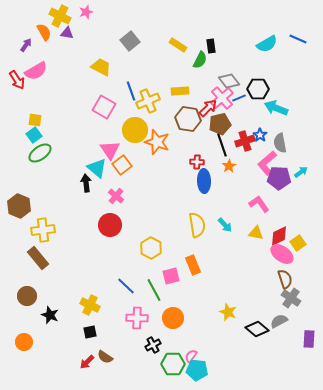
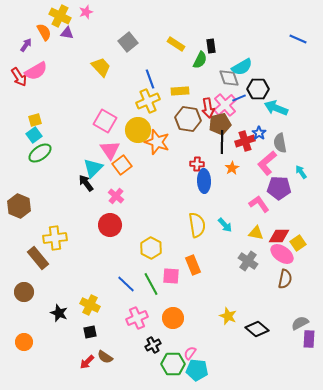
gray square at (130, 41): moved 2 px left, 1 px down
cyan semicircle at (267, 44): moved 25 px left, 23 px down
yellow rectangle at (178, 45): moved 2 px left, 1 px up
yellow trapezoid at (101, 67): rotated 20 degrees clockwise
red arrow at (17, 80): moved 2 px right, 3 px up
gray diamond at (229, 81): moved 3 px up; rotated 20 degrees clockwise
blue line at (131, 91): moved 19 px right, 12 px up
pink cross at (222, 98): moved 3 px right, 7 px down
pink square at (104, 107): moved 1 px right, 14 px down
red arrow at (208, 108): rotated 126 degrees clockwise
yellow square at (35, 120): rotated 24 degrees counterclockwise
yellow circle at (135, 130): moved 3 px right
blue star at (260, 135): moved 1 px left, 2 px up
black line at (222, 145): moved 3 px up; rotated 20 degrees clockwise
red cross at (197, 162): moved 2 px down
orange star at (229, 166): moved 3 px right, 2 px down
cyan triangle at (97, 168): moved 4 px left; rotated 35 degrees clockwise
cyan arrow at (301, 172): rotated 88 degrees counterclockwise
purple pentagon at (279, 178): moved 10 px down
black arrow at (86, 183): rotated 30 degrees counterclockwise
yellow cross at (43, 230): moved 12 px right, 8 px down
red diamond at (279, 236): rotated 25 degrees clockwise
pink square at (171, 276): rotated 18 degrees clockwise
brown semicircle at (285, 279): rotated 30 degrees clockwise
blue line at (126, 286): moved 2 px up
green line at (154, 290): moved 3 px left, 6 px up
brown circle at (27, 296): moved 3 px left, 4 px up
gray cross at (291, 298): moved 43 px left, 37 px up
yellow star at (228, 312): moved 4 px down
black star at (50, 315): moved 9 px right, 2 px up
pink cross at (137, 318): rotated 25 degrees counterclockwise
gray semicircle at (279, 321): moved 21 px right, 2 px down
pink semicircle at (191, 356): moved 1 px left, 3 px up
